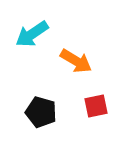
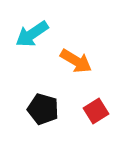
red square: moved 5 px down; rotated 20 degrees counterclockwise
black pentagon: moved 2 px right, 3 px up
